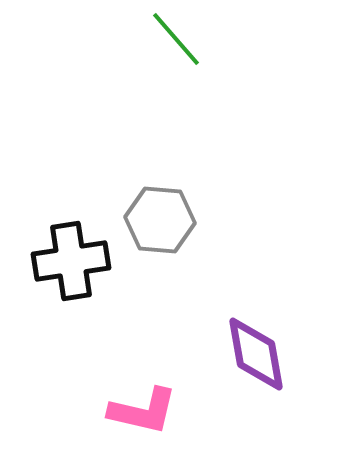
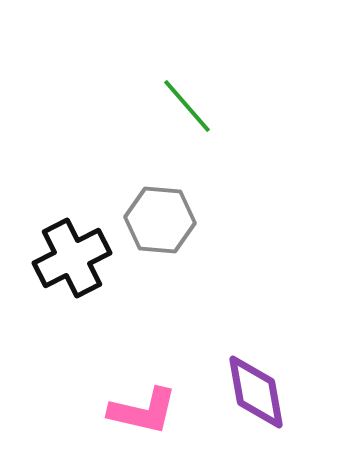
green line: moved 11 px right, 67 px down
black cross: moved 1 px right, 3 px up; rotated 18 degrees counterclockwise
purple diamond: moved 38 px down
